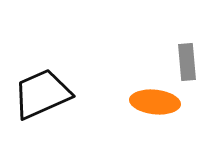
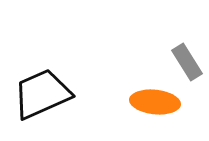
gray rectangle: rotated 27 degrees counterclockwise
